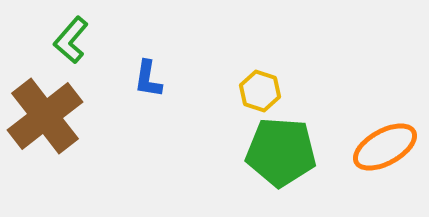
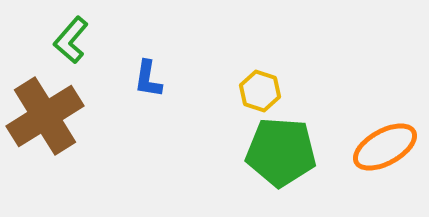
brown cross: rotated 6 degrees clockwise
